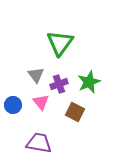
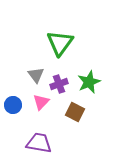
pink triangle: rotated 24 degrees clockwise
